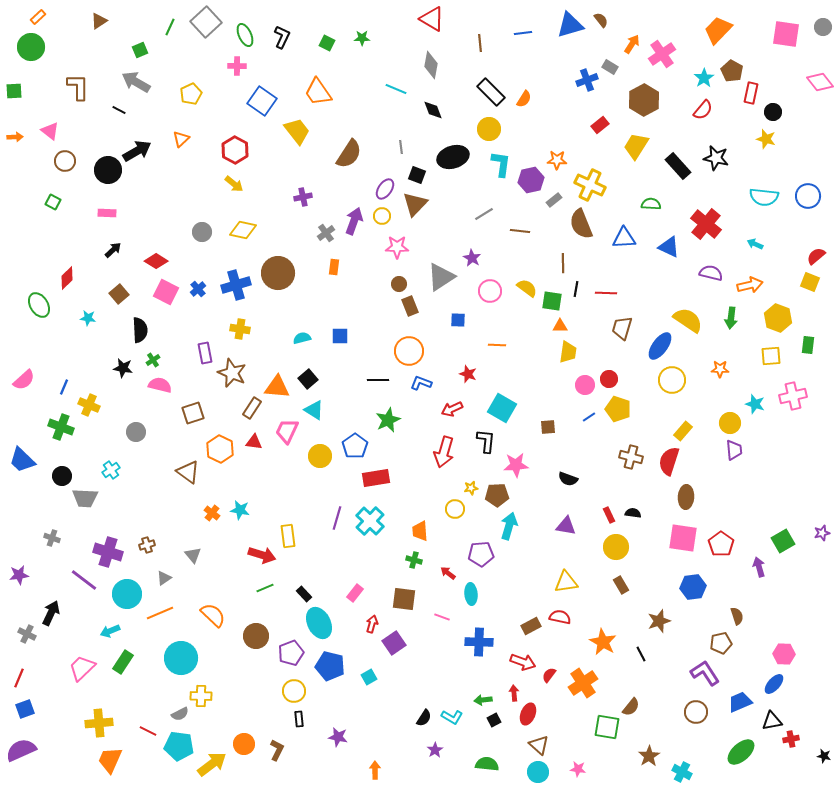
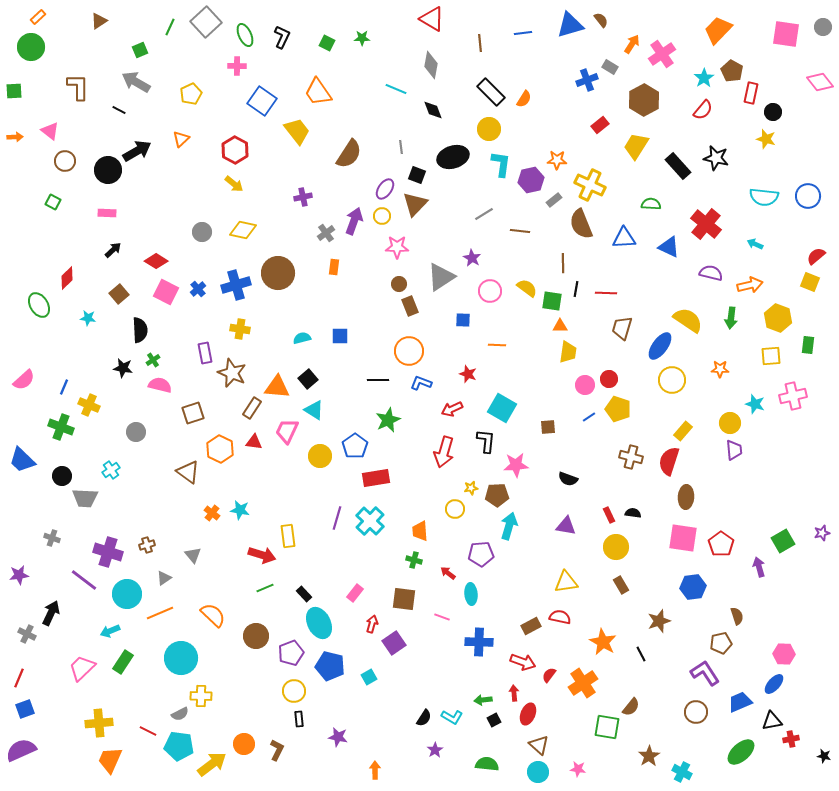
blue square at (458, 320): moved 5 px right
